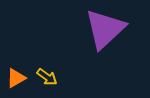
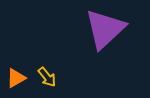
yellow arrow: rotated 15 degrees clockwise
